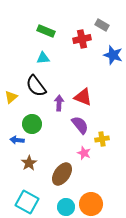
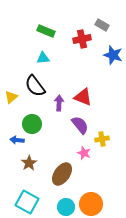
black semicircle: moved 1 px left
